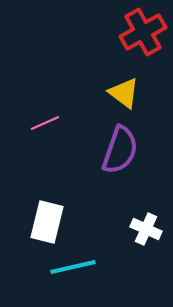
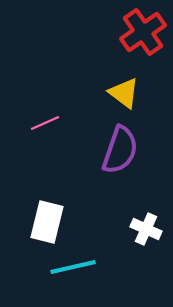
red cross: rotated 6 degrees counterclockwise
